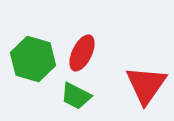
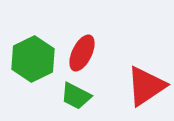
green hexagon: rotated 18 degrees clockwise
red triangle: moved 1 px down; rotated 21 degrees clockwise
